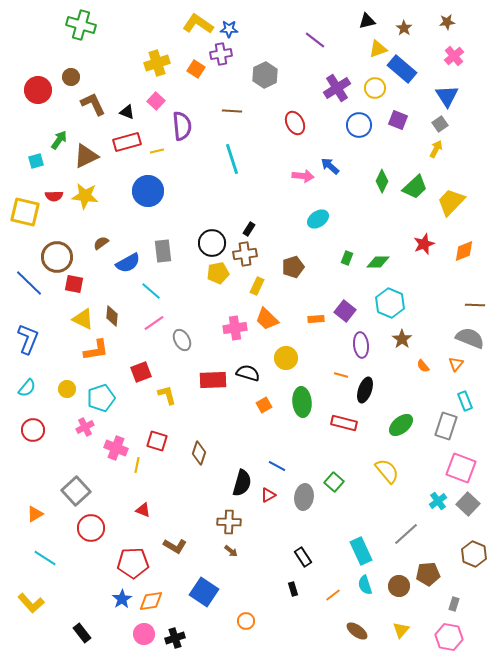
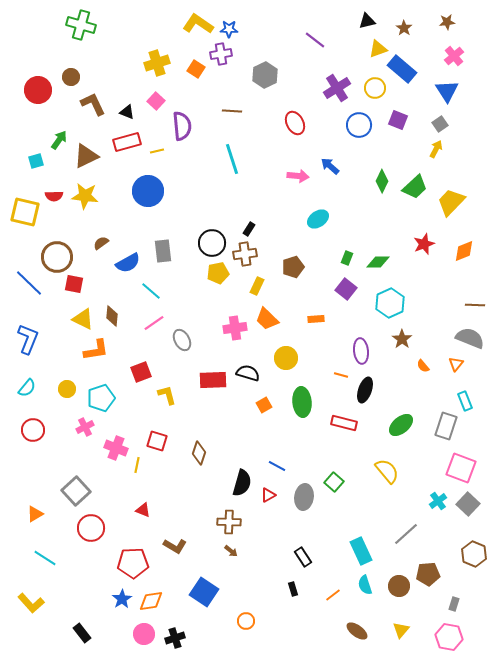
blue triangle at (447, 96): moved 5 px up
pink arrow at (303, 176): moved 5 px left
cyan hexagon at (390, 303): rotated 12 degrees clockwise
purple square at (345, 311): moved 1 px right, 22 px up
purple ellipse at (361, 345): moved 6 px down
